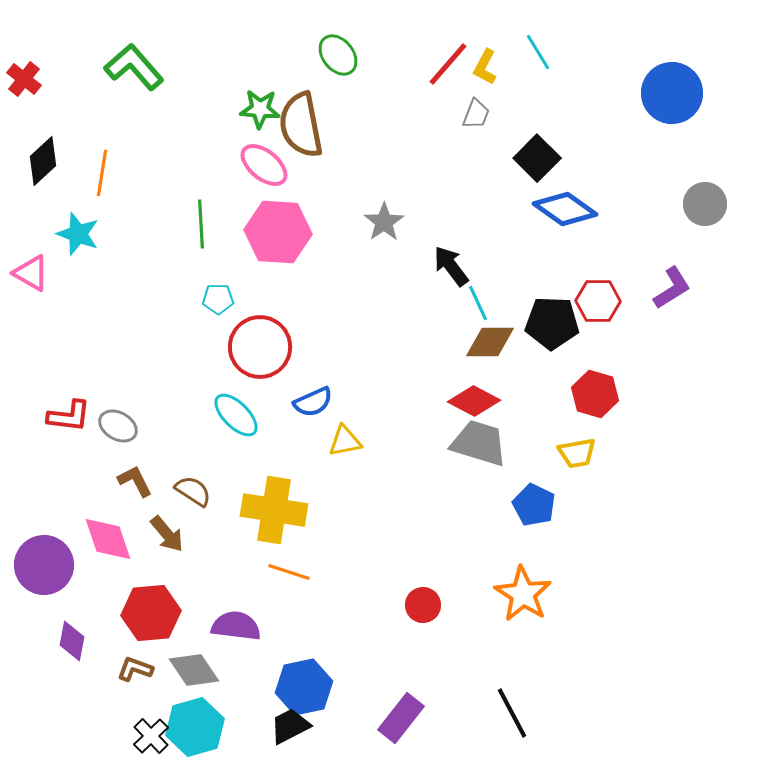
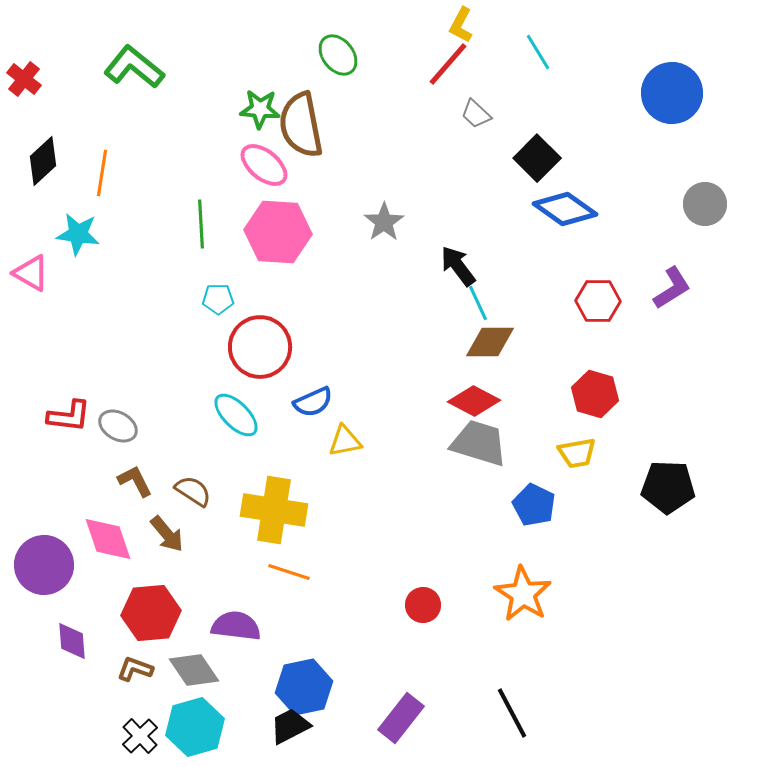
green L-shape at (134, 67): rotated 10 degrees counterclockwise
yellow L-shape at (485, 67): moved 24 px left, 42 px up
gray trapezoid at (476, 114): rotated 112 degrees clockwise
cyan star at (78, 234): rotated 12 degrees counterclockwise
black arrow at (451, 266): moved 7 px right
black pentagon at (552, 323): moved 116 px right, 164 px down
purple diamond at (72, 641): rotated 15 degrees counterclockwise
black cross at (151, 736): moved 11 px left
